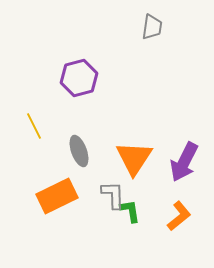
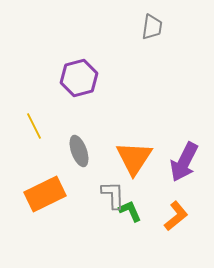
orange rectangle: moved 12 px left, 2 px up
green L-shape: rotated 15 degrees counterclockwise
orange L-shape: moved 3 px left
